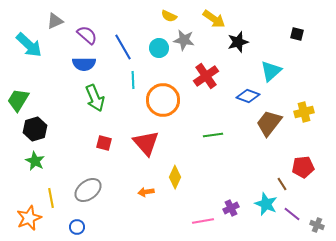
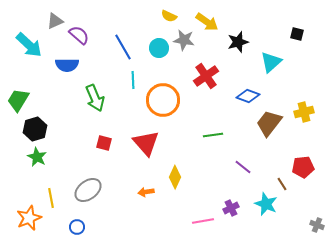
yellow arrow: moved 7 px left, 3 px down
purple semicircle: moved 8 px left
blue semicircle: moved 17 px left, 1 px down
cyan triangle: moved 9 px up
green star: moved 2 px right, 4 px up
purple line: moved 49 px left, 47 px up
